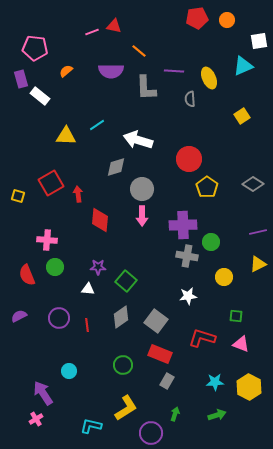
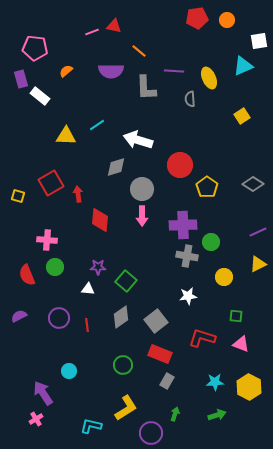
red circle at (189, 159): moved 9 px left, 6 px down
purple line at (258, 232): rotated 12 degrees counterclockwise
gray square at (156, 321): rotated 15 degrees clockwise
